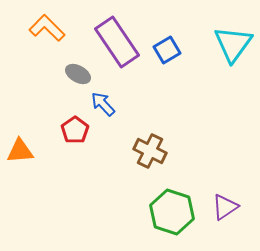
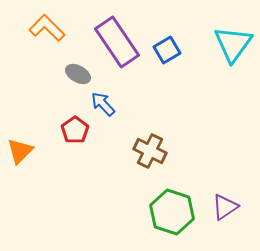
orange triangle: rotated 40 degrees counterclockwise
